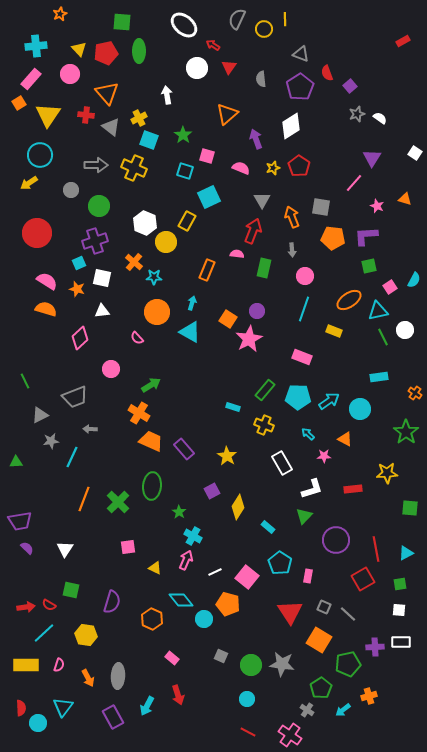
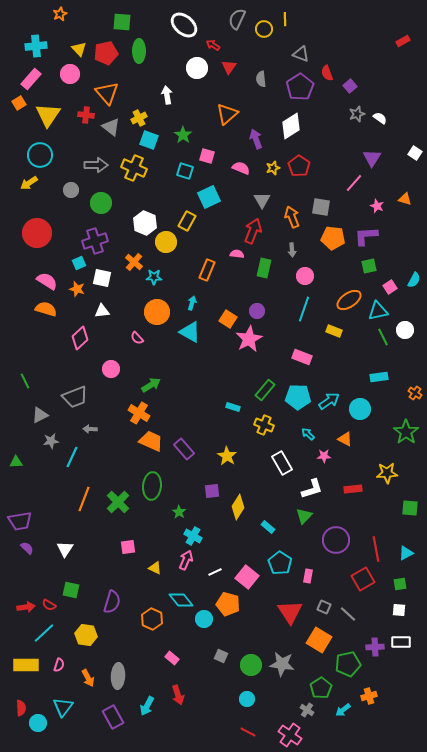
green circle at (99, 206): moved 2 px right, 3 px up
purple square at (212, 491): rotated 21 degrees clockwise
